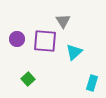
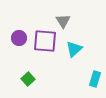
purple circle: moved 2 px right, 1 px up
cyan triangle: moved 3 px up
cyan rectangle: moved 3 px right, 4 px up
